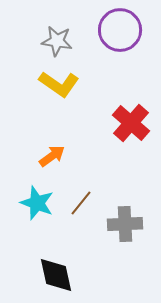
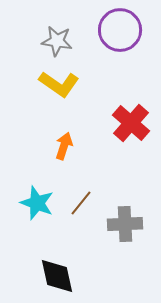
orange arrow: moved 12 px right, 10 px up; rotated 36 degrees counterclockwise
black diamond: moved 1 px right, 1 px down
